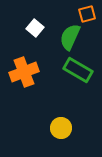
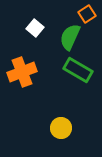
orange square: rotated 18 degrees counterclockwise
orange cross: moved 2 px left
